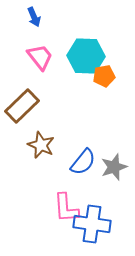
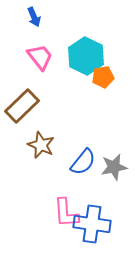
cyan hexagon: rotated 24 degrees clockwise
orange pentagon: moved 1 px left, 1 px down
gray star: rotated 8 degrees clockwise
pink L-shape: moved 5 px down
